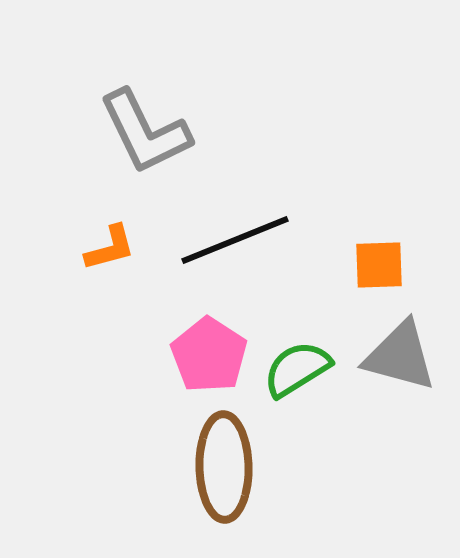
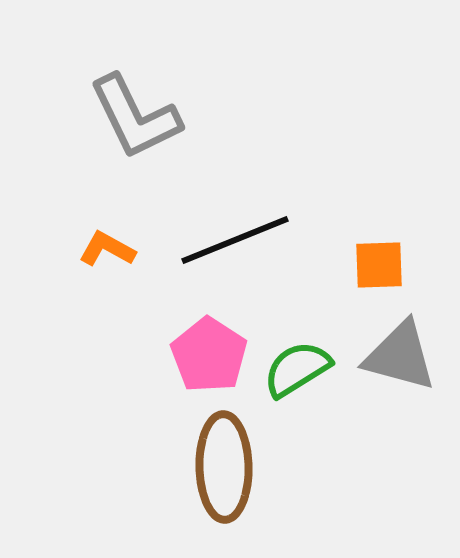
gray L-shape: moved 10 px left, 15 px up
orange L-shape: moved 3 px left, 1 px down; rotated 136 degrees counterclockwise
